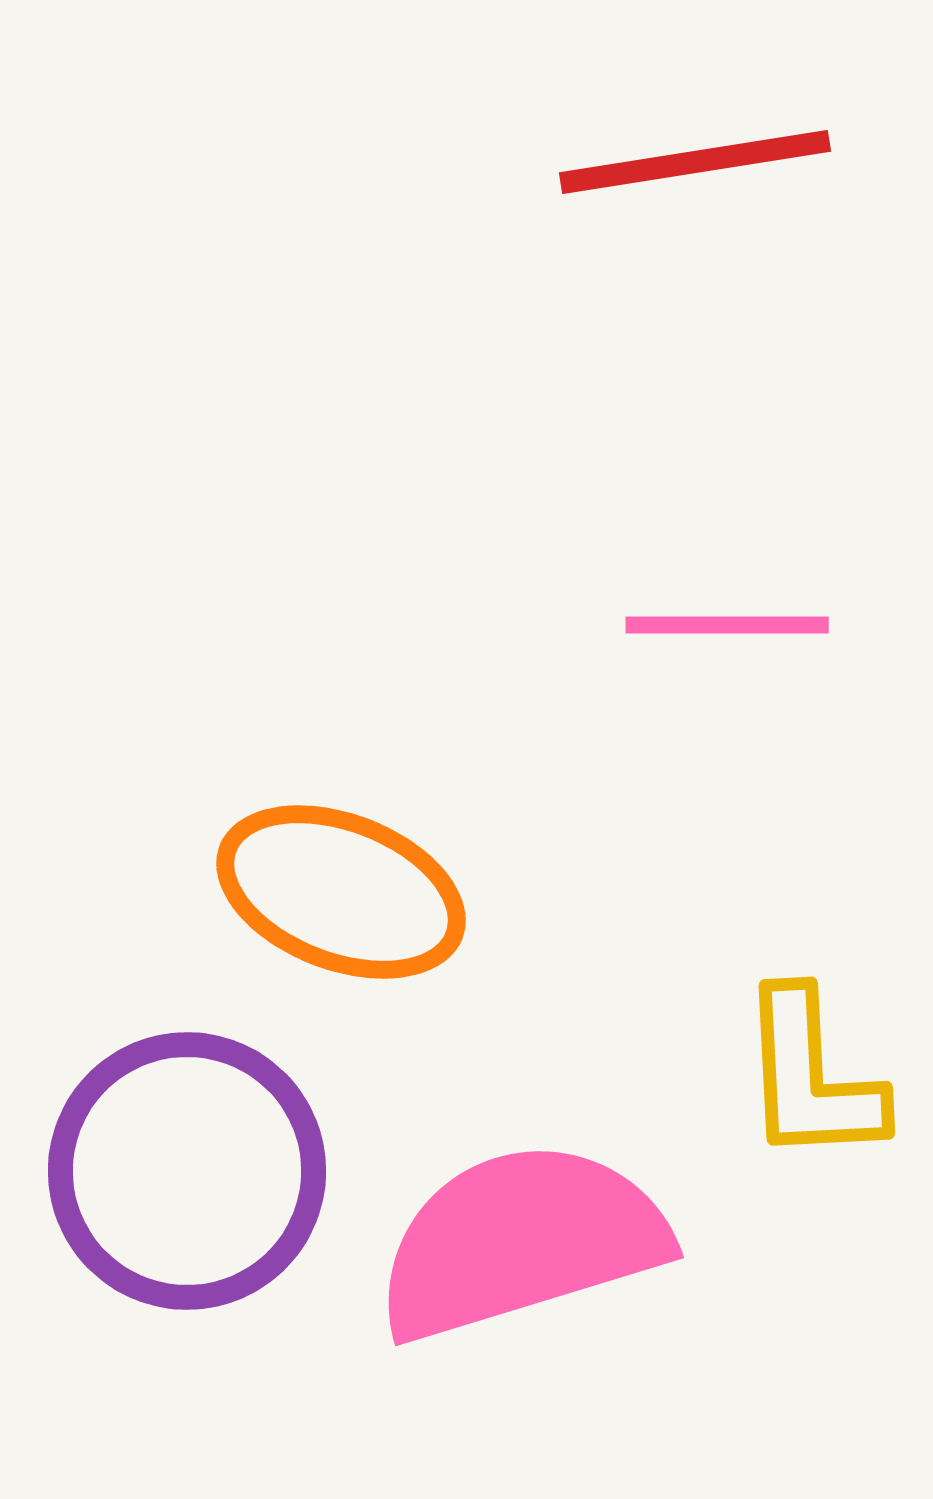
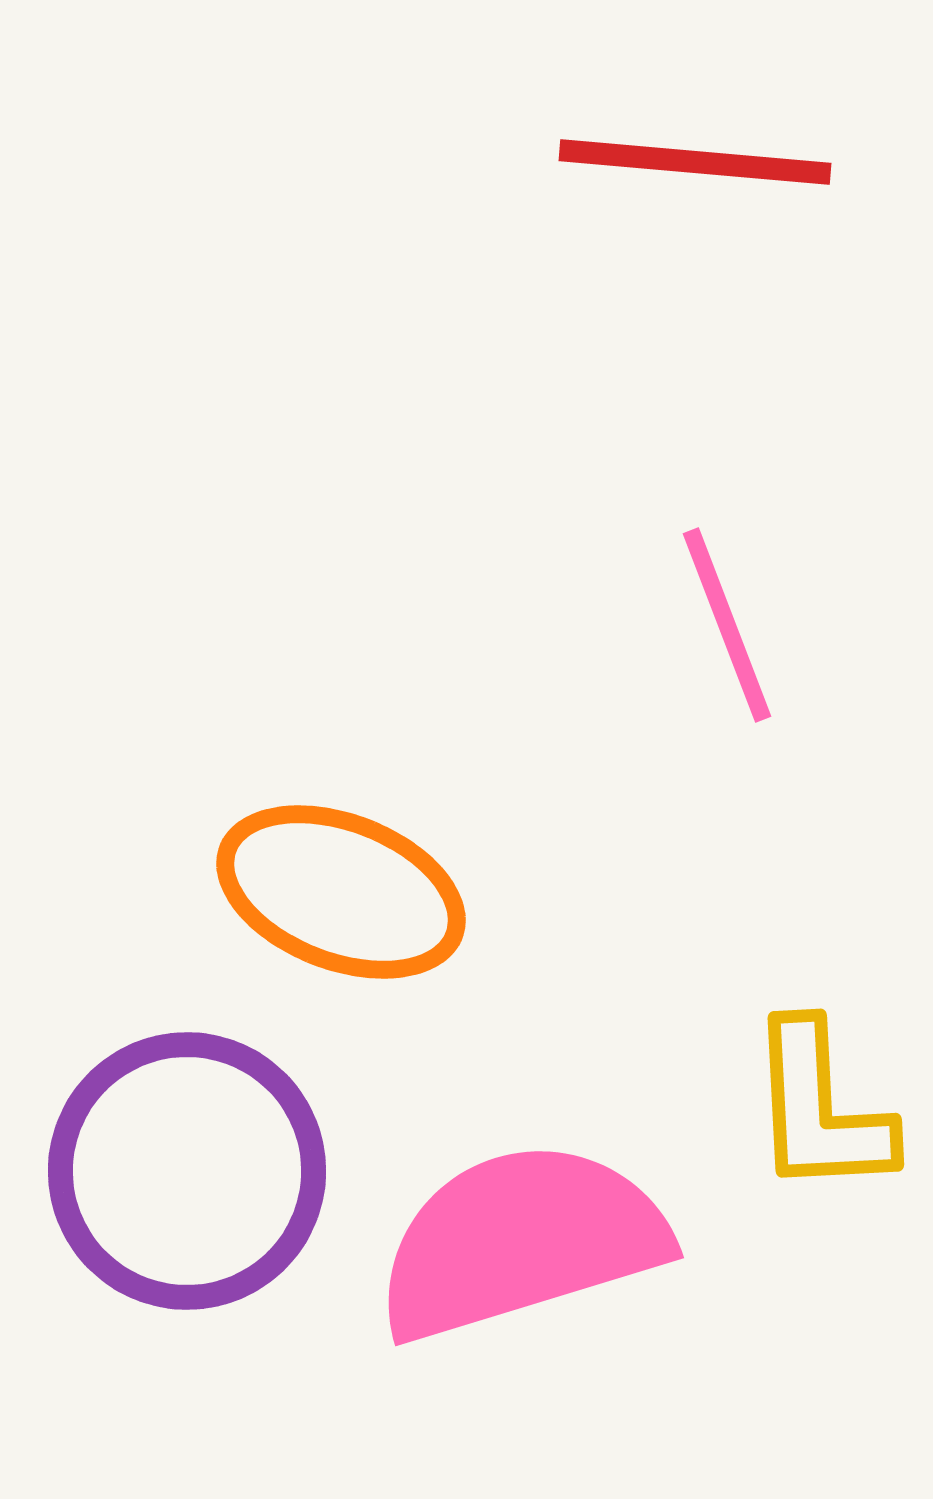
red line: rotated 14 degrees clockwise
pink line: rotated 69 degrees clockwise
yellow L-shape: moved 9 px right, 32 px down
